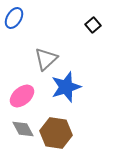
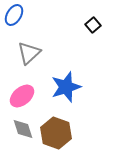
blue ellipse: moved 3 px up
gray triangle: moved 17 px left, 6 px up
gray diamond: rotated 10 degrees clockwise
brown hexagon: rotated 12 degrees clockwise
